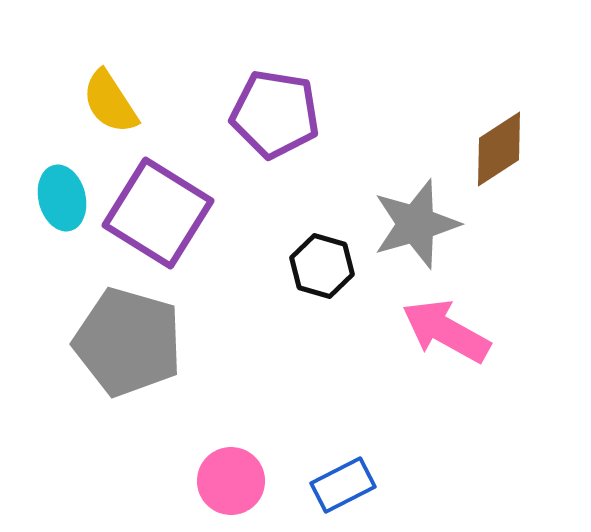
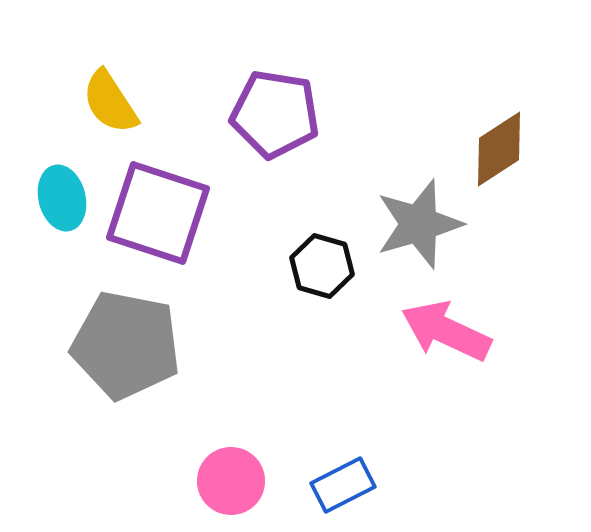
purple square: rotated 14 degrees counterclockwise
gray star: moved 3 px right
pink arrow: rotated 4 degrees counterclockwise
gray pentagon: moved 2 px left, 3 px down; rotated 5 degrees counterclockwise
